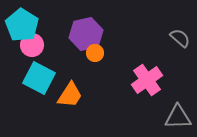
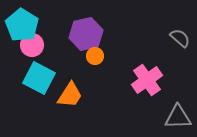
orange circle: moved 3 px down
